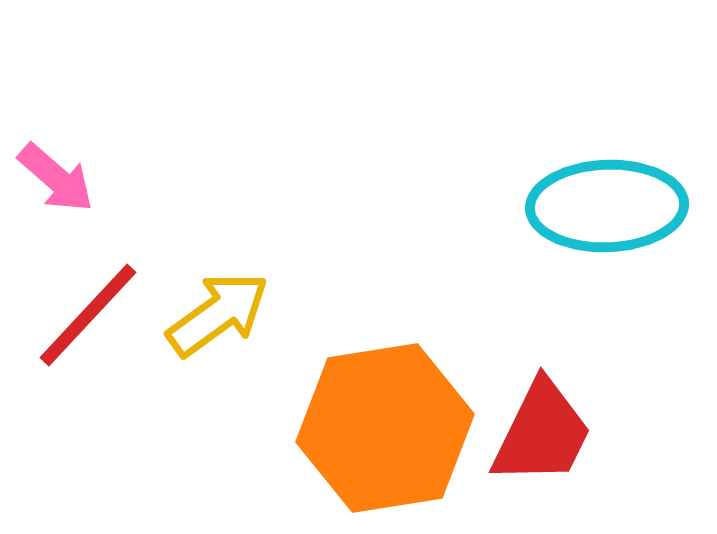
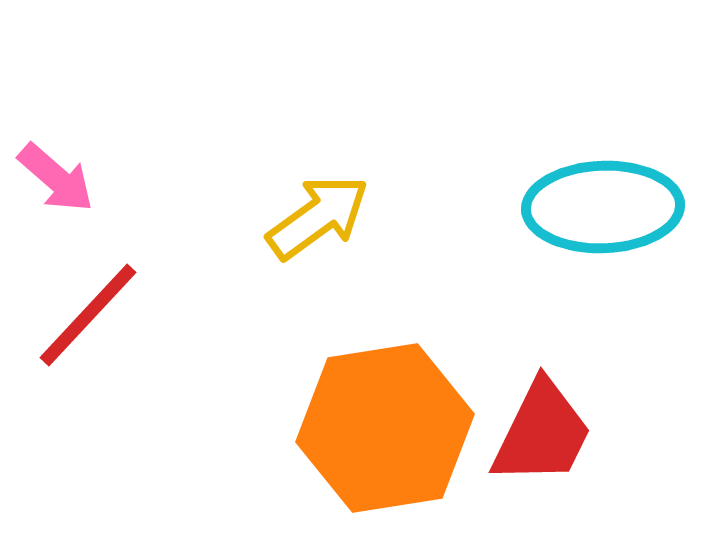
cyan ellipse: moved 4 px left, 1 px down
yellow arrow: moved 100 px right, 97 px up
